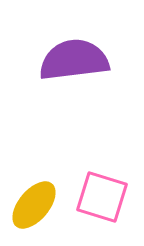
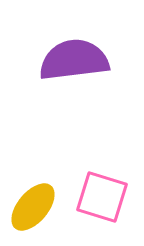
yellow ellipse: moved 1 px left, 2 px down
